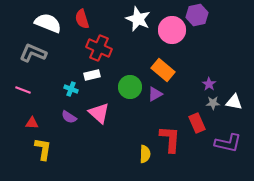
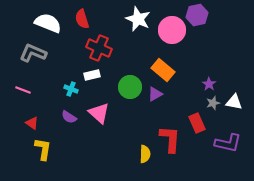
gray star: rotated 16 degrees counterclockwise
red triangle: rotated 32 degrees clockwise
